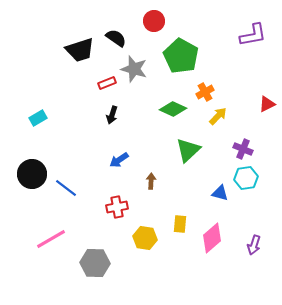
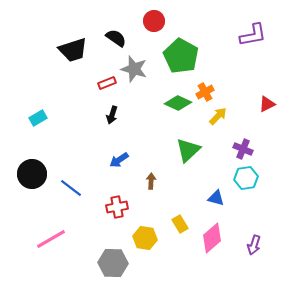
black trapezoid: moved 7 px left
green diamond: moved 5 px right, 6 px up
blue line: moved 5 px right
blue triangle: moved 4 px left, 5 px down
yellow rectangle: rotated 36 degrees counterclockwise
gray hexagon: moved 18 px right
